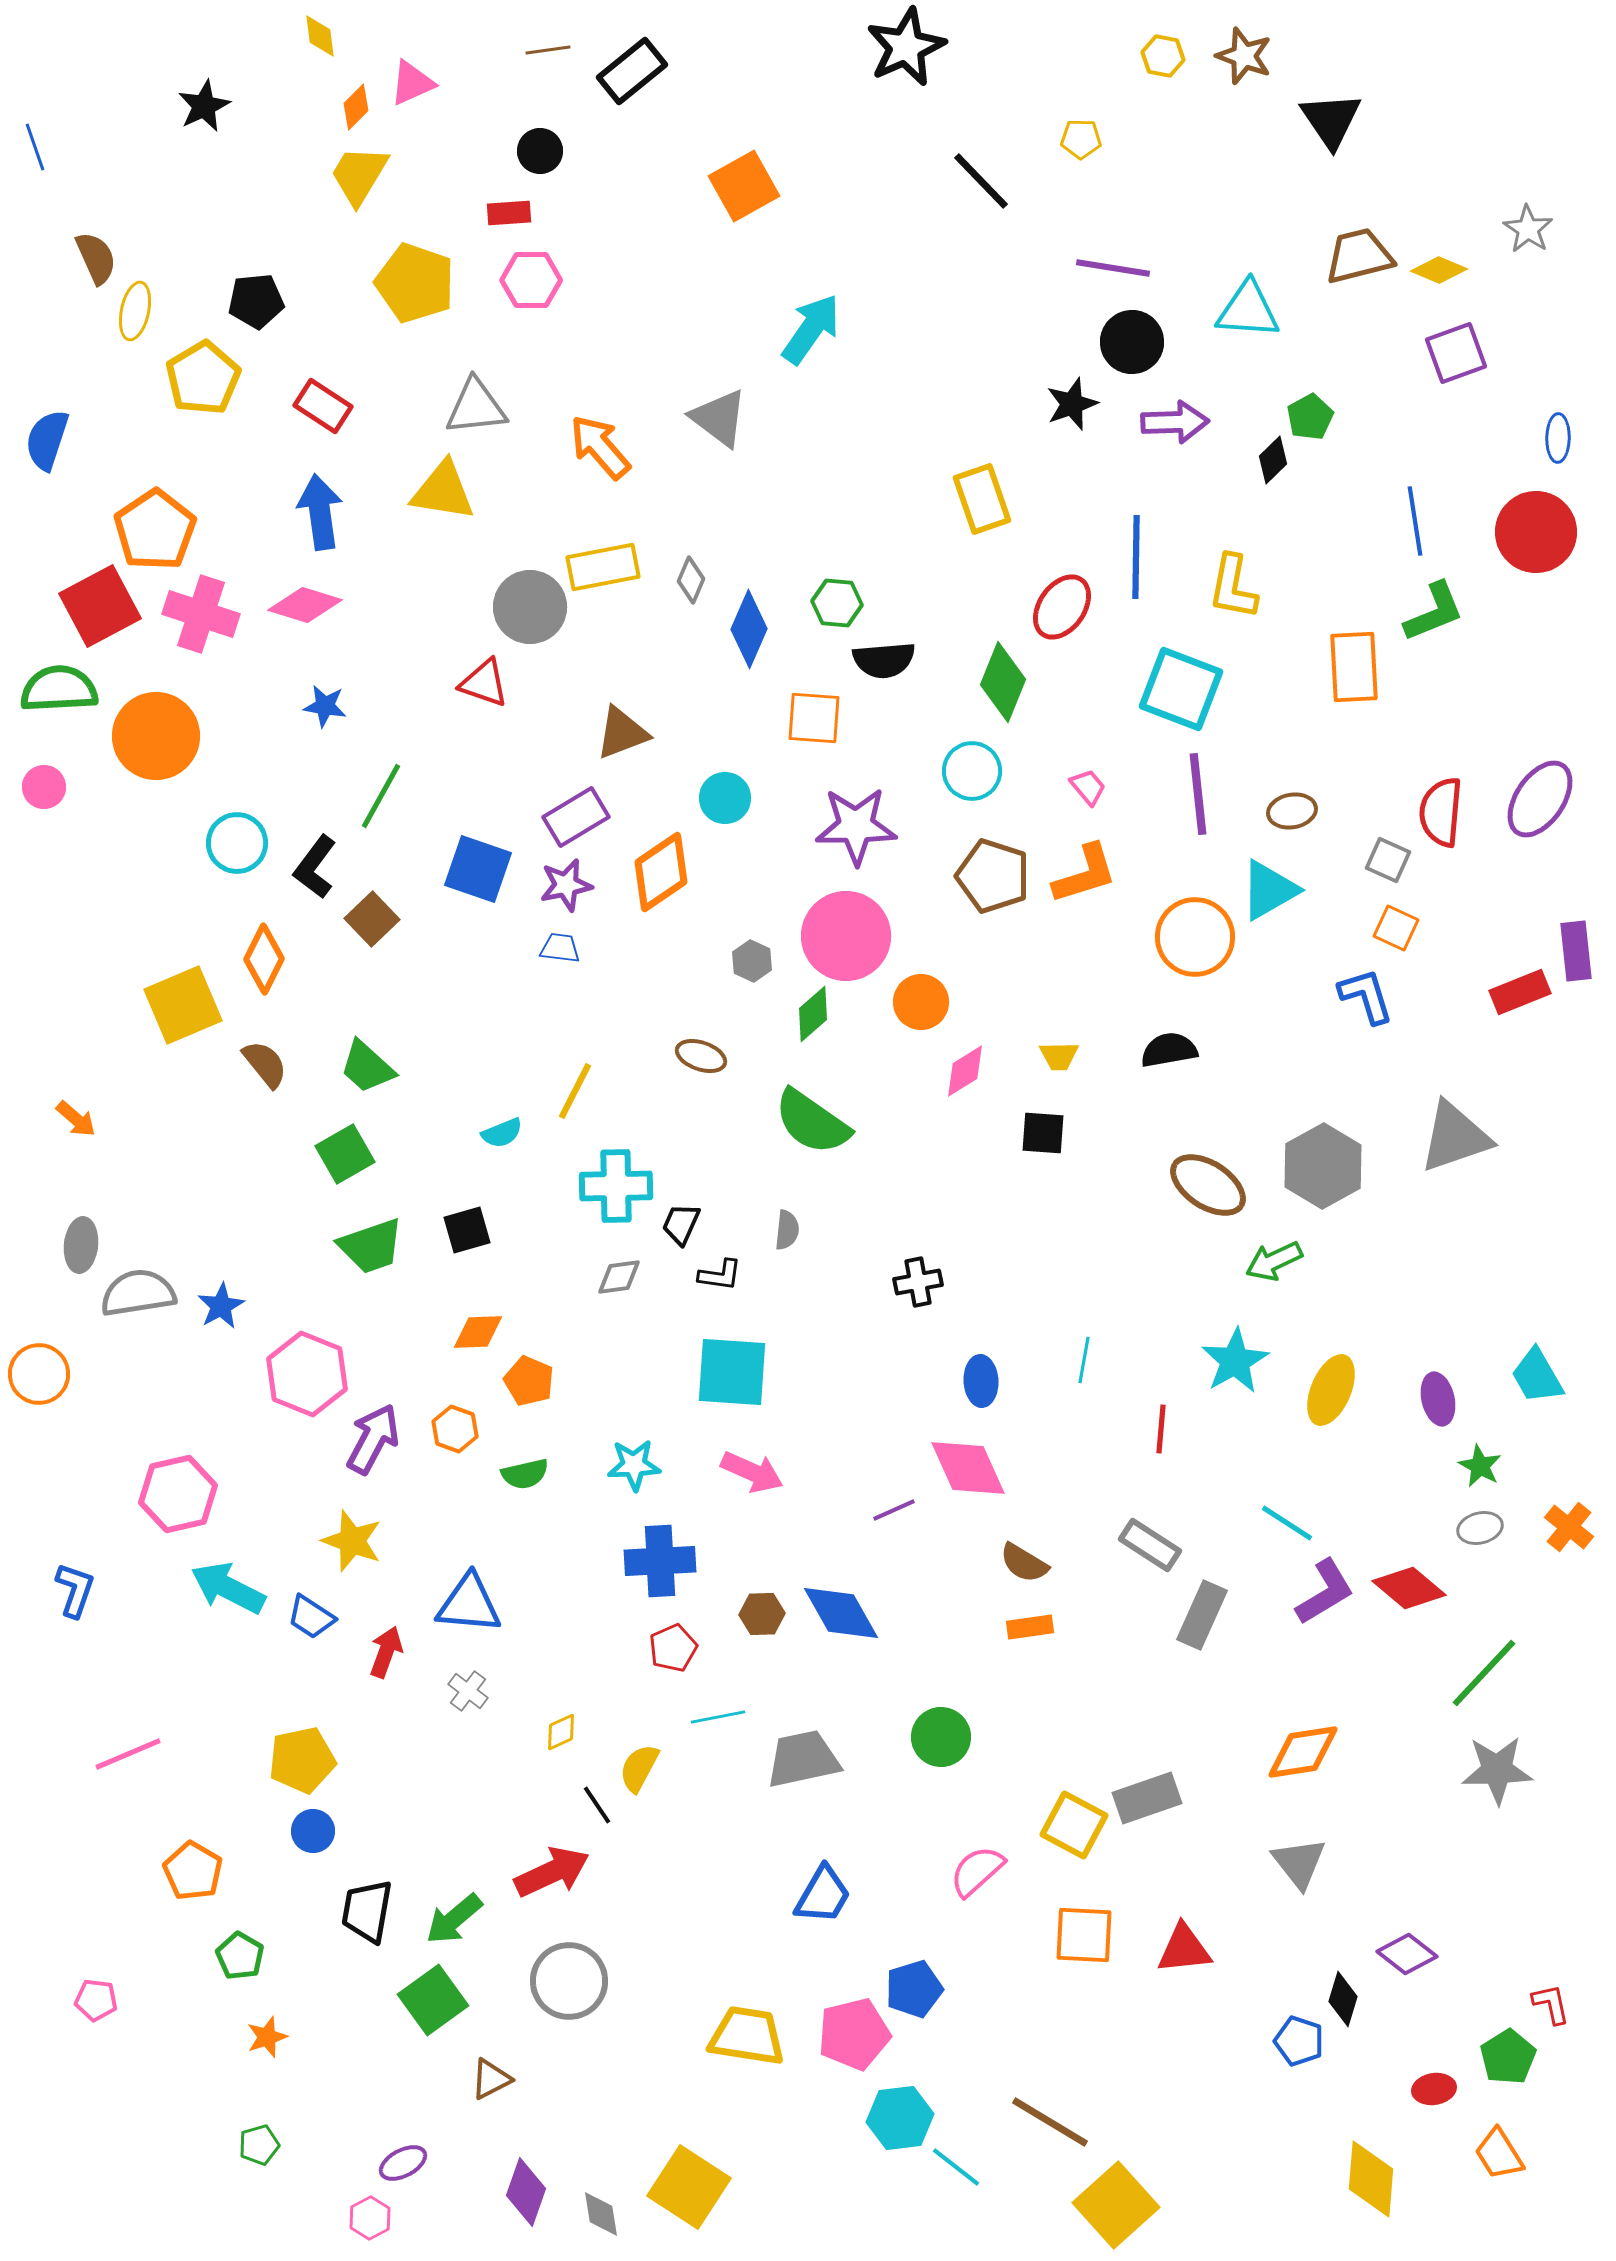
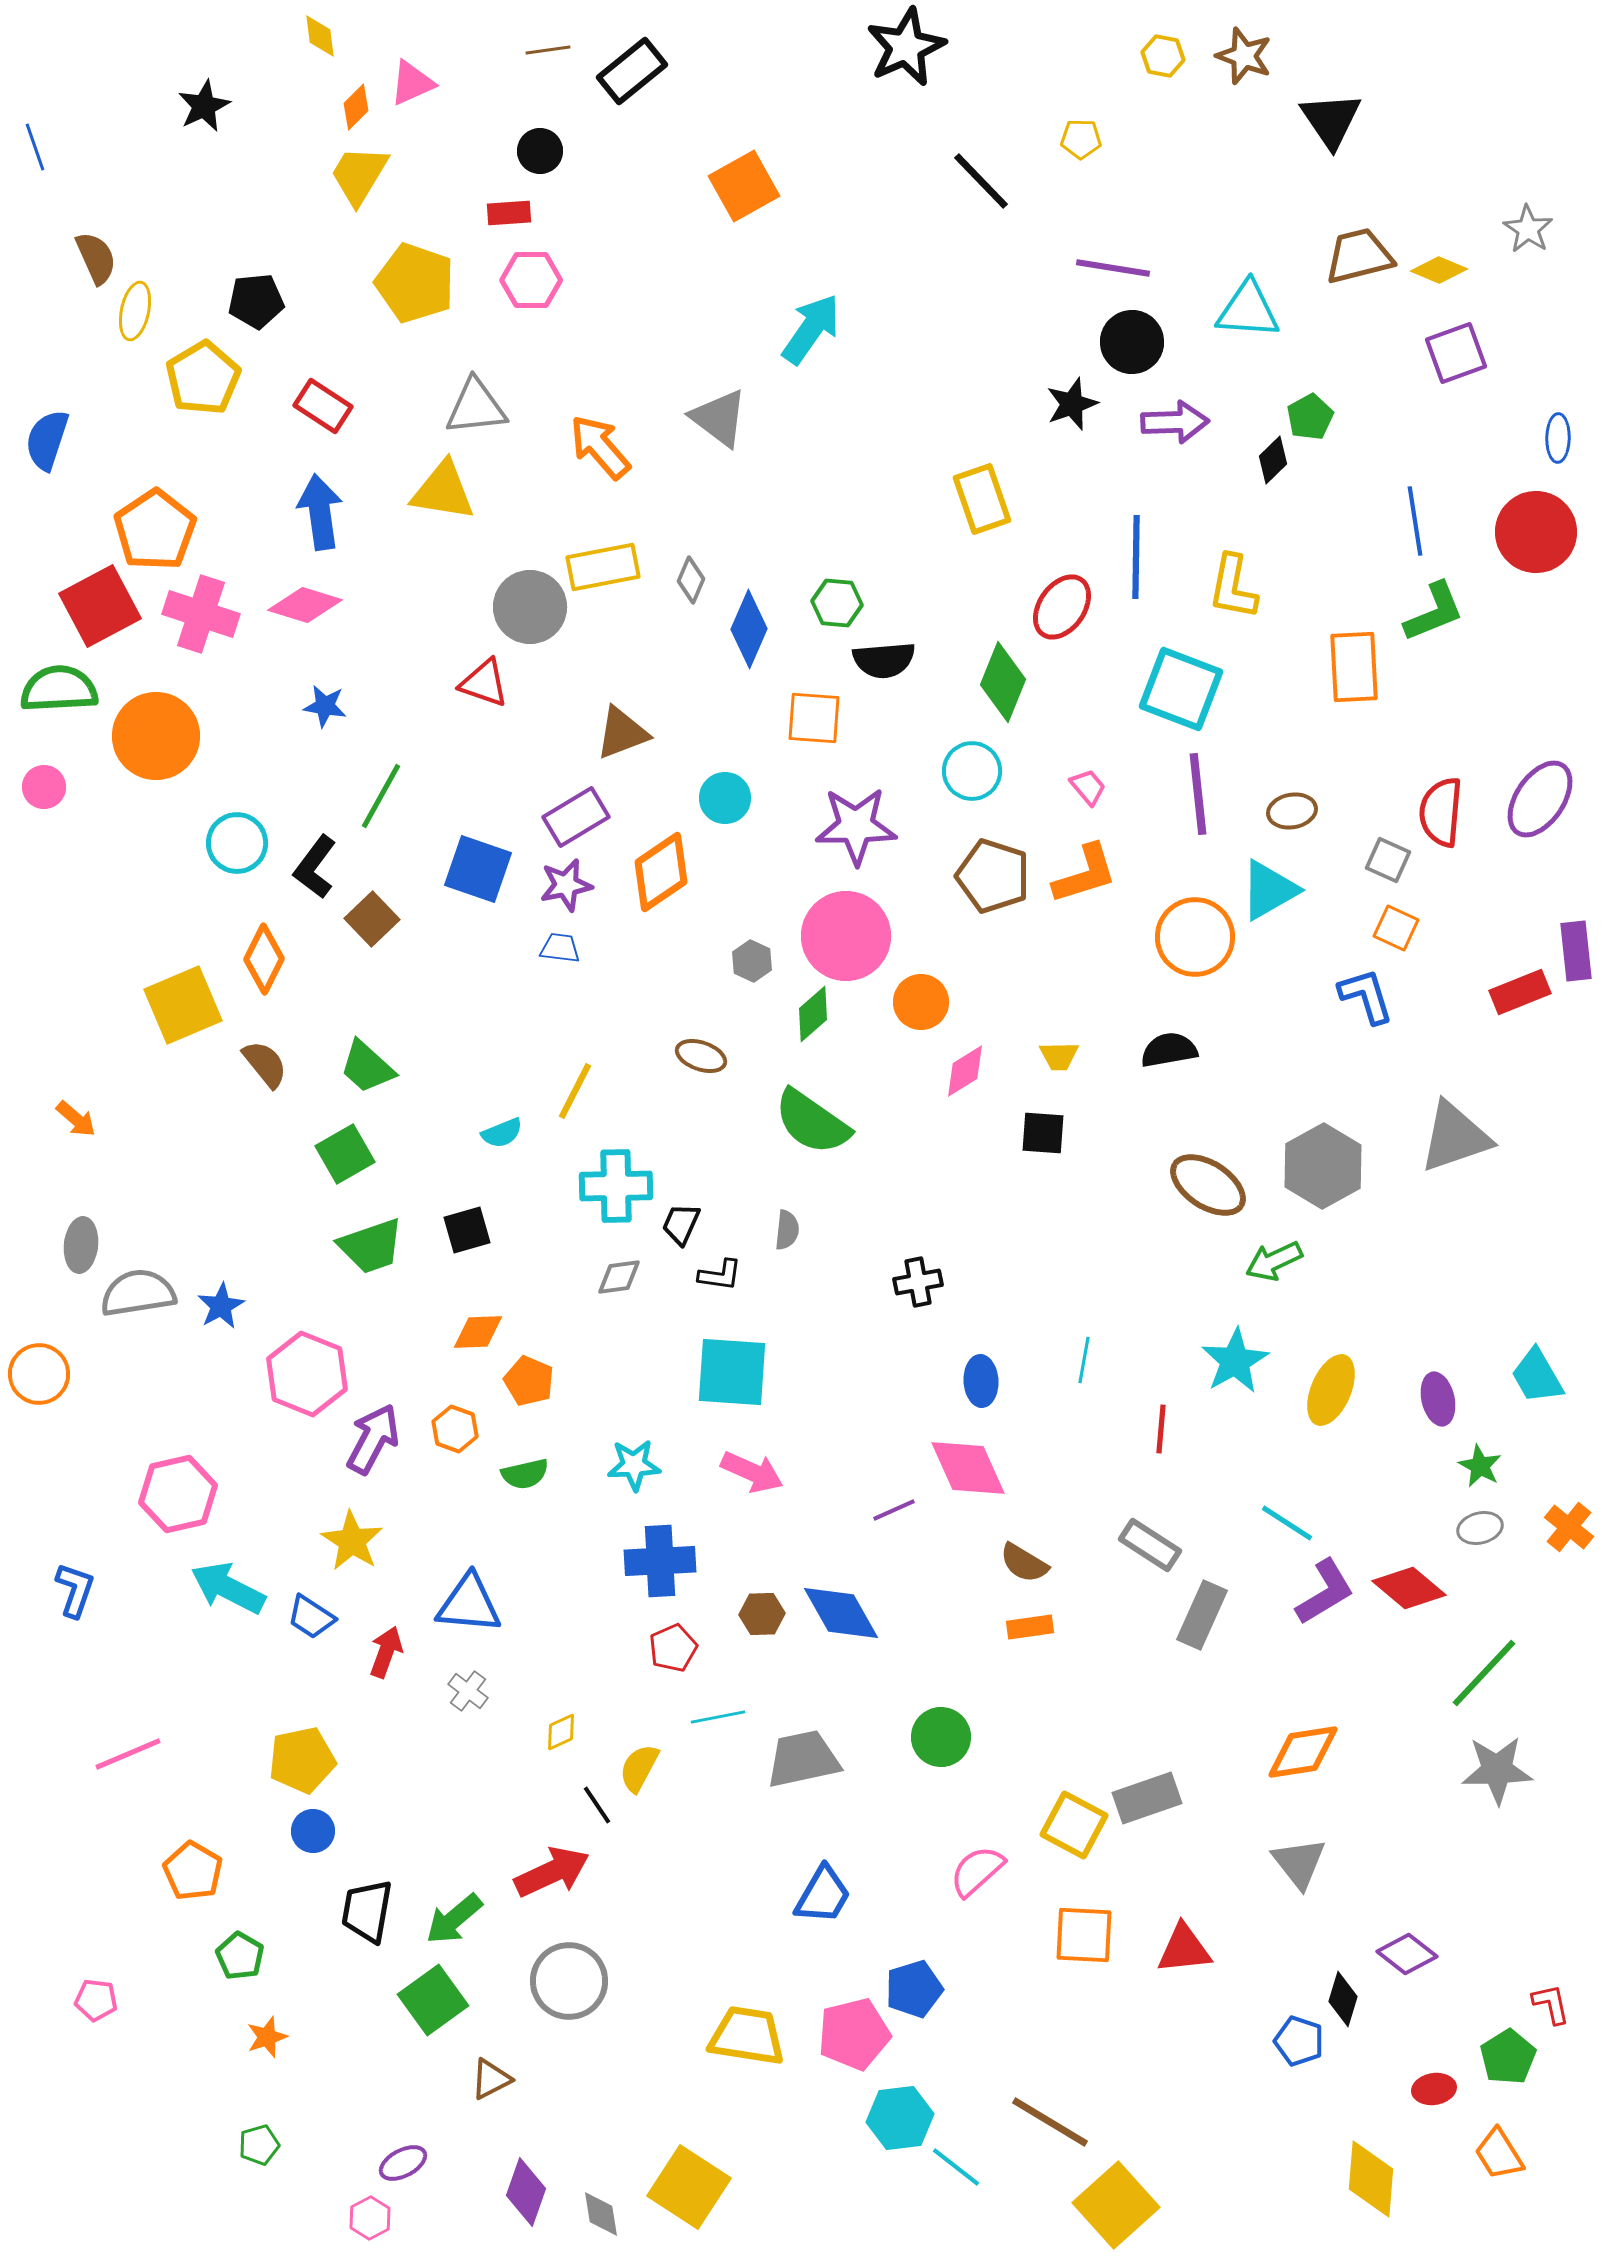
yellow star at (352, 1541): rotated 12 degrees clockwise
